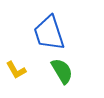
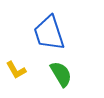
green semicircle: moved 1 px left, 3 px down
